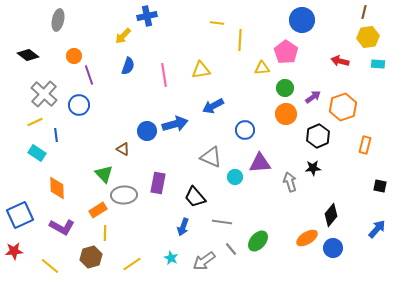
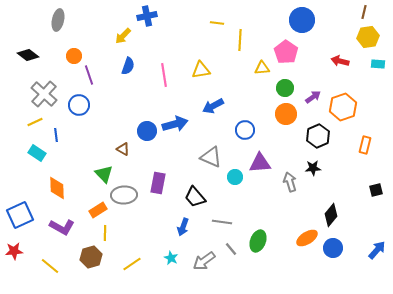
black square at (380, 186): moved 4 px left, 4 px down; rotated 24 degrees counterclockwise
blue arrow at (377, 229): moved 21 px down
green ellipse at (258, 241): rotated 20 degrees counterclockwise
